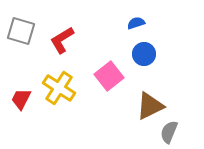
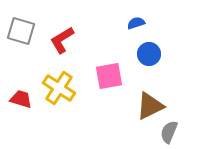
blue circle: moved 5 px right
pink square: rotated 28 degrees clockwise
red trapezoid: rotated 80 degrees clockwise
